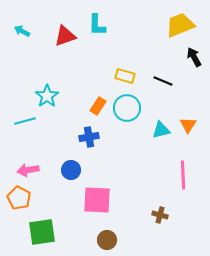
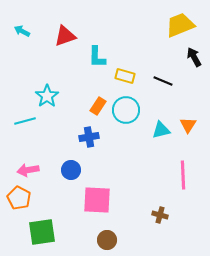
cyan L-shape: moved 32 px down
cyan circle: moved 1 px left, 2 px down
